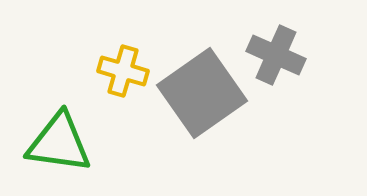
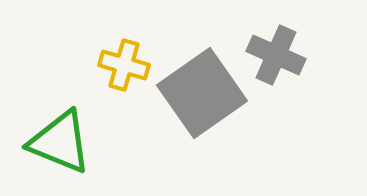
yellow cross: moved 1 px right, 6 px up
green triangle: moved 1 px right, 1 px up; rotated 14 degrees clockwise
